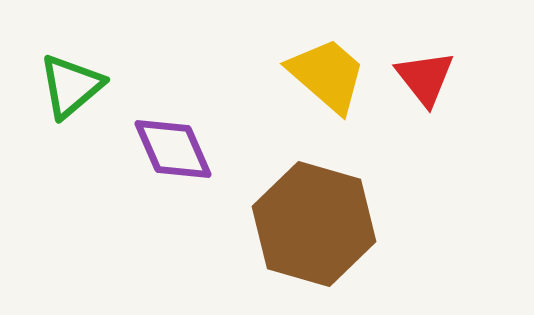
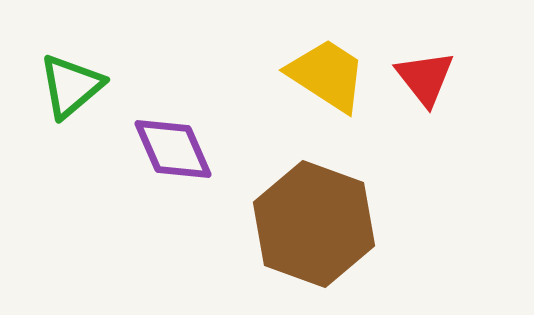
yellow trapezoid: rotated 8 degrees counterclockwise
brown hexagon: rotated 4 degrees clockwise
